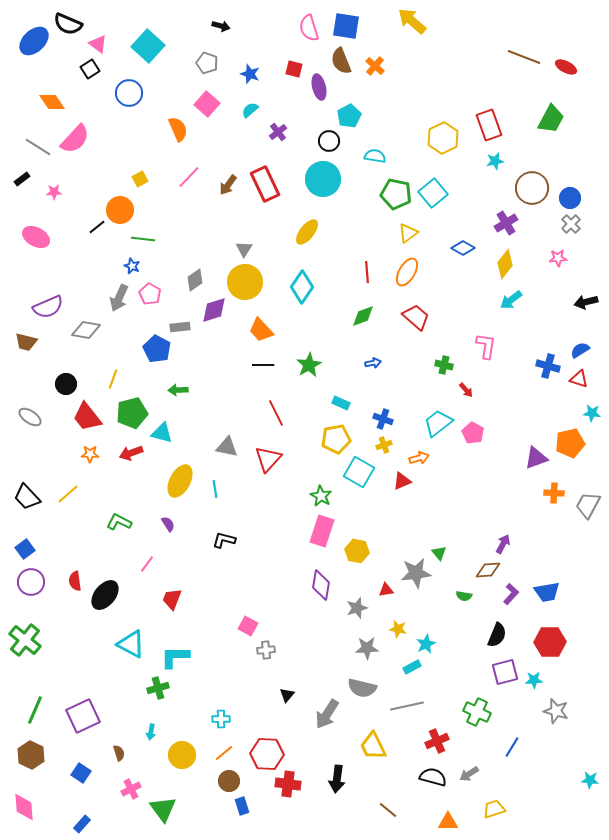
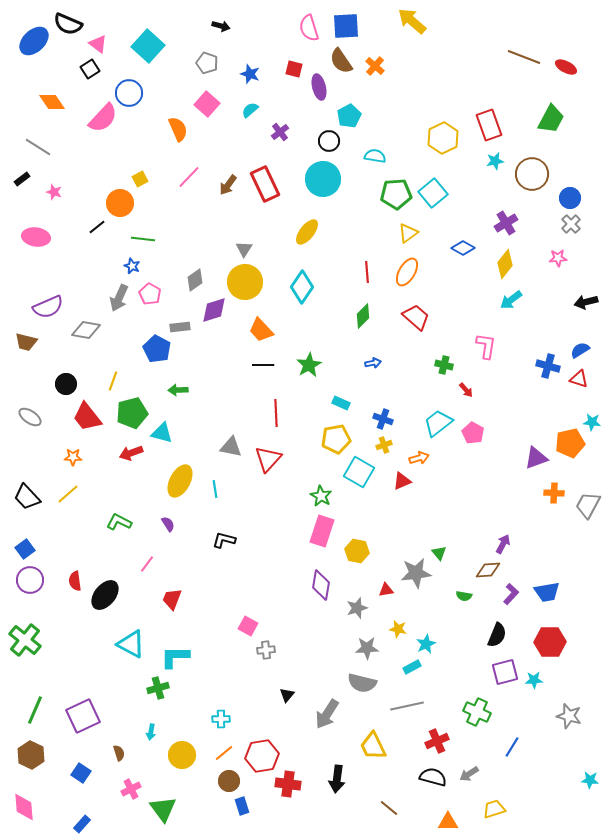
blue square at (346, 26): rotated 12 degrees counterclockwise
brown semicircle at (341, 61): rotated 12 degrees counterclockwise
purple cross at (278, 132): moved 2 px right
pink semicircle at (75, 139): moved 28 px right, 21 px up
brown circle at (532, 188): moved 14 px up
pink star at (54, 192): rotated 21 degrees clockwise
green pentagon at (396, 194): rotated 16 degrees counterclockwise
orange circle at (120, 210): moved 7 px up
pink ellipse at (36, 237): rotated 20 degrees counterclockwise
green diamond at (363, 316): rotated 25 degrees counterclockwise
yellow line at (113, 379): moved 2 px down
red line at (276, 413): rotated 24 degrees clockwise
cyan star at (592, 413): moved 9 px down
gray triangle at (227, 447): moved 4 px right
orange star at (90, 454): moved 17 px left, 3 px down
purple circle at (31, 582): moved 1 px left, 2 px up
gray semicircle at (362, 688): moved 5 px up
gray star at (556, 711): moved 13 px right, 5 px down
red hexagon at (267, 754): moved 5 px left, 2 px down; rotated 12 degrees counterclockwise
brown line at (388, 810): moved 1 px right, 2 px up
